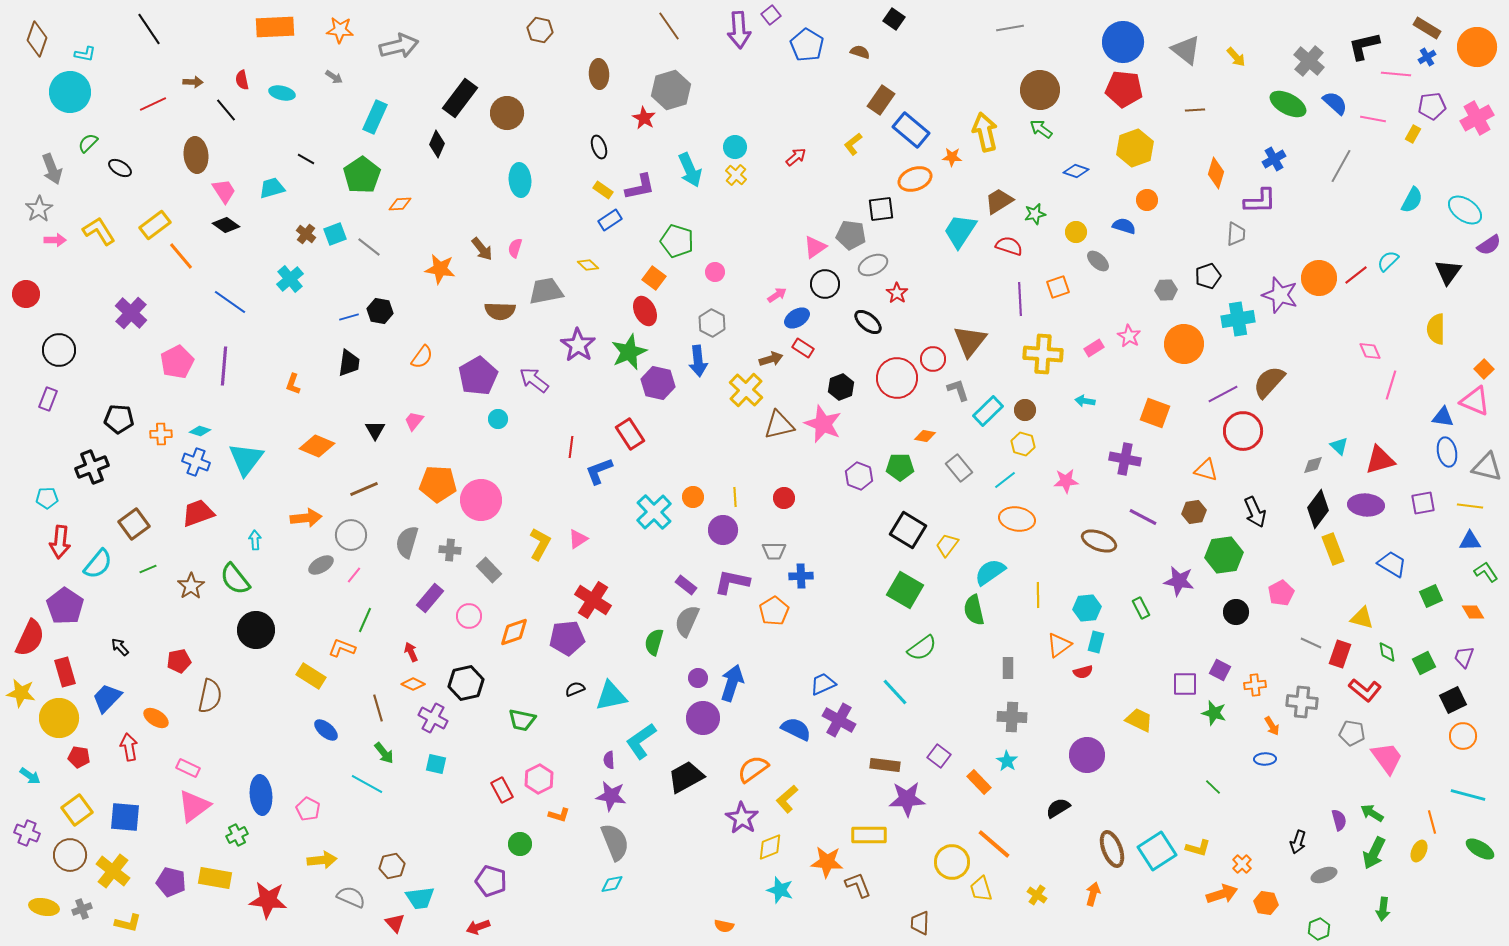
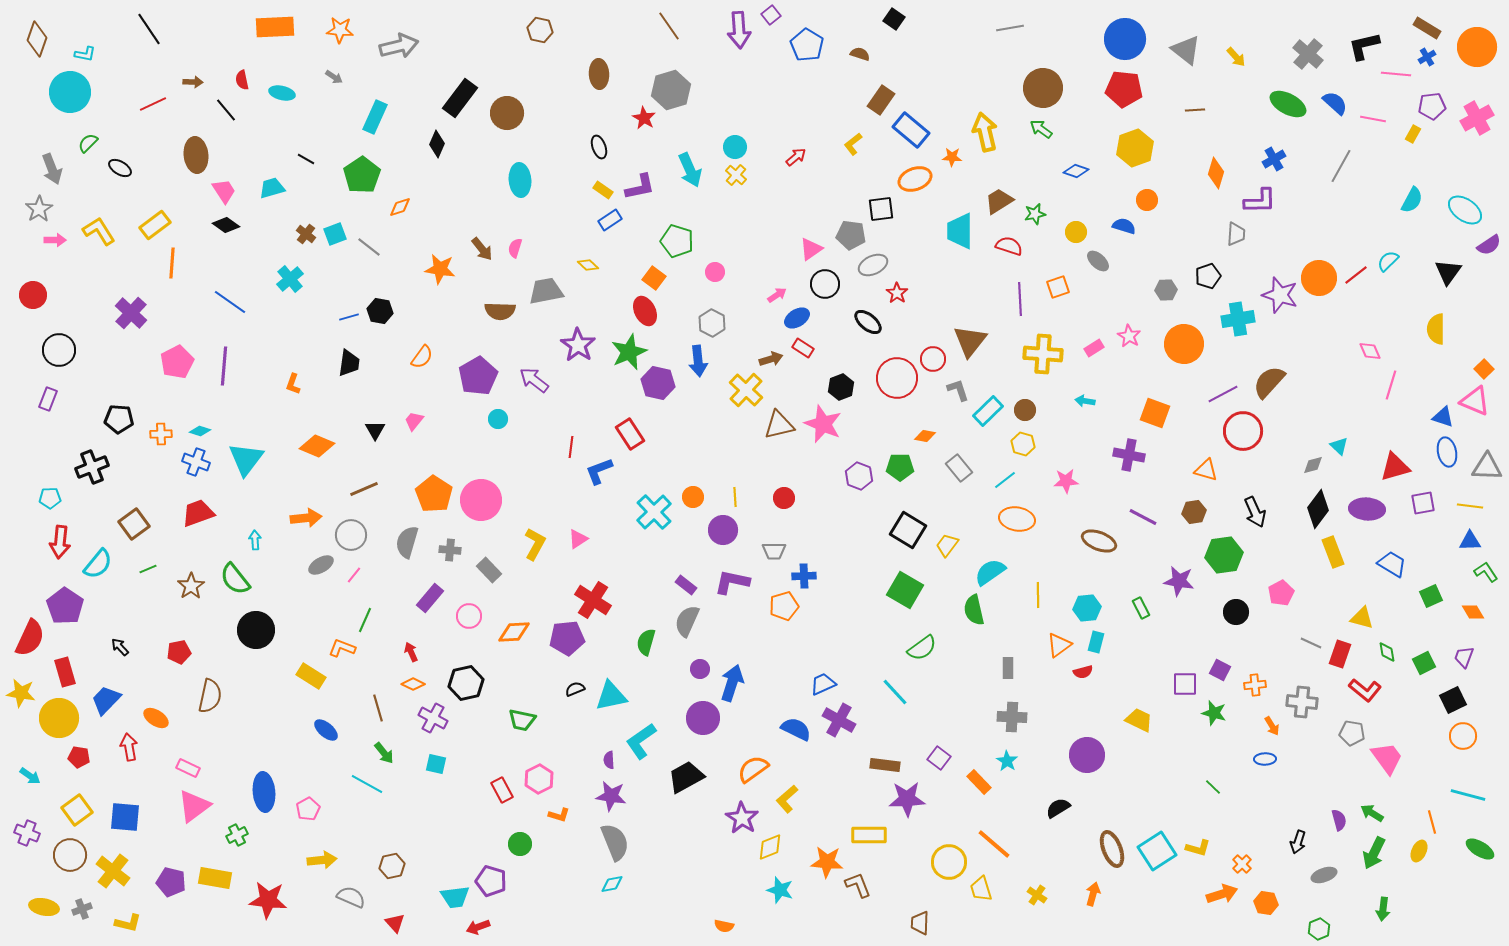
blue circle at (1123, 42): moved 2 px right, 3 px up
brown semicircle at (860, 52): moved 2 px down
gray cross at (1309, 61): moved 1 px left, 7 px up
brown circle at (1040, 90): moved 3 px right, 2 px up
orange diamond at (400, 204): moved 3 px down; rotated 15 degrees counterclockwise
cyan trapezoid at (960, 231): rotated 33 degrees counterclockwise
pink triangle at (815, 247): moved 4 px left, 2 px down
orange line at (181, 256): moved 9 px left, 7 px down; rotated 44 degrees clockwise
red circle at (26, 294): moved 7 px right, 1 px down
blue triangle at (1443, 417): rotated 10 degrees clockwise
purple cross at (1125, 459): moved 4 px right, 4 px up
red triangle at (1380, 460): moved 15 px right, 7 px down
gray triangle at (1487, 467): rotated 12 degrees counterclockwise
orange pentagon at (438, 484): moved 4 px left, 10 px down; rotated 30 degrees clockwise
cyan pentagon at (47, 498): moved 3 px right
purple ellipse at (1366, 505): moved 1 px right, 4 px down
yellow L-shape at (540, 544): moved 5 px left
yellow rectangle at (1333, 549): moved 3 px down
blue cross at (801, 576): moved 3 px right
orange pentagon at (774, 611): moved 10 px right, 5 px up; rotated 16 degrees clockwise
orange diamond at (514, 632): rotated 16 degrees clockwise
green semicircle at (654, 642): moved 8 px left
red pentagon at (179, 661): moved 9 px up
purple circle at (698, 678): moved 2 px right, 9 px up
blue trapezoid at (107, 698): moved 1 px left, 2 px down
purple square at (939, 756): moved 2 px down
blue ellipse at (261, 795): moved 3 px right, 3 px up
pink pentagon at (308, 809): rotated 15 degrees clockwise
yellow circle at (952, 862): moved 3 px left
cyan trapezoid at (420, 898): moved 35 px right, 1 px up
